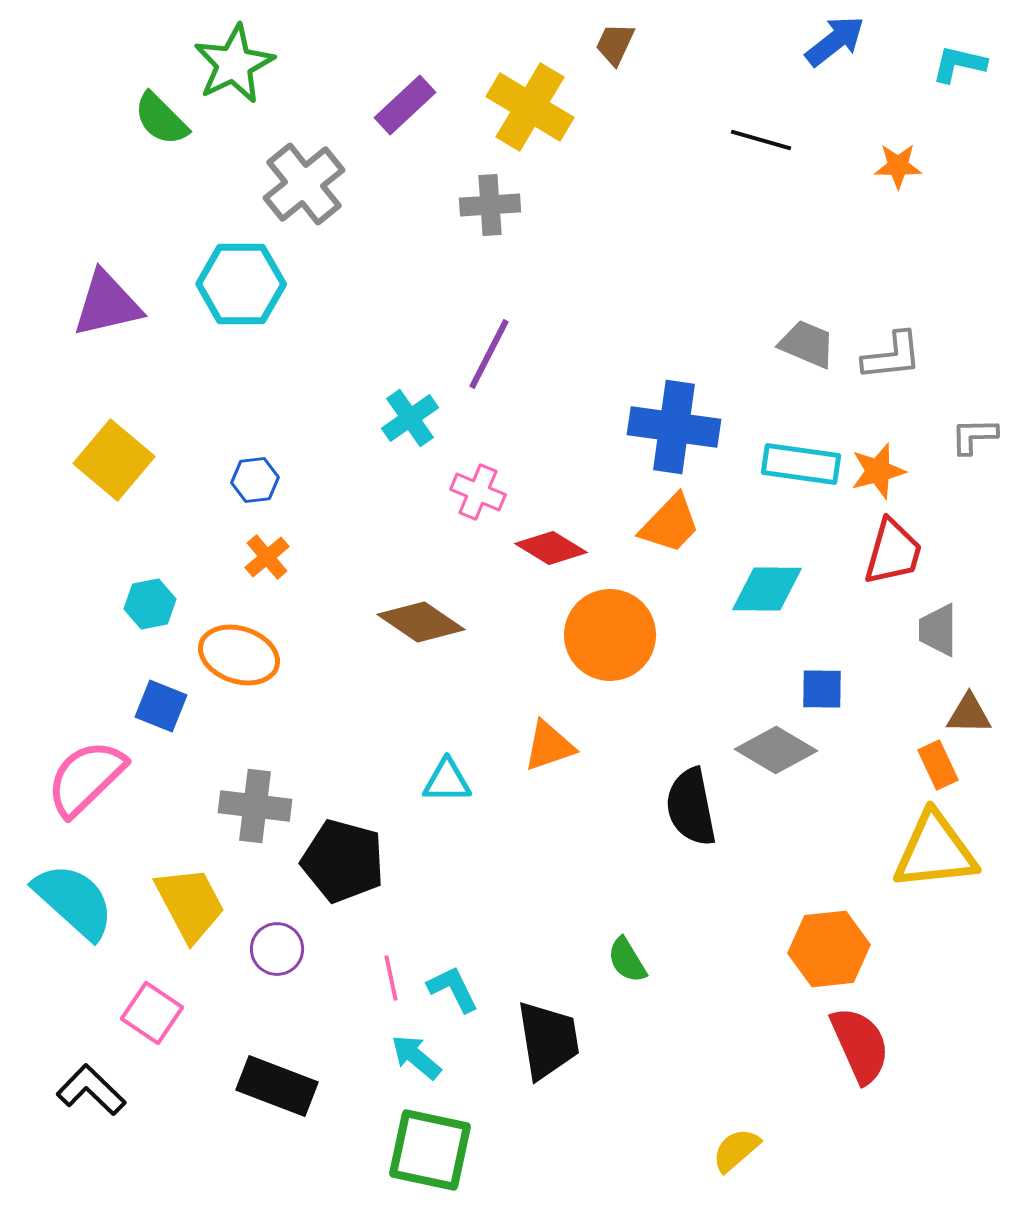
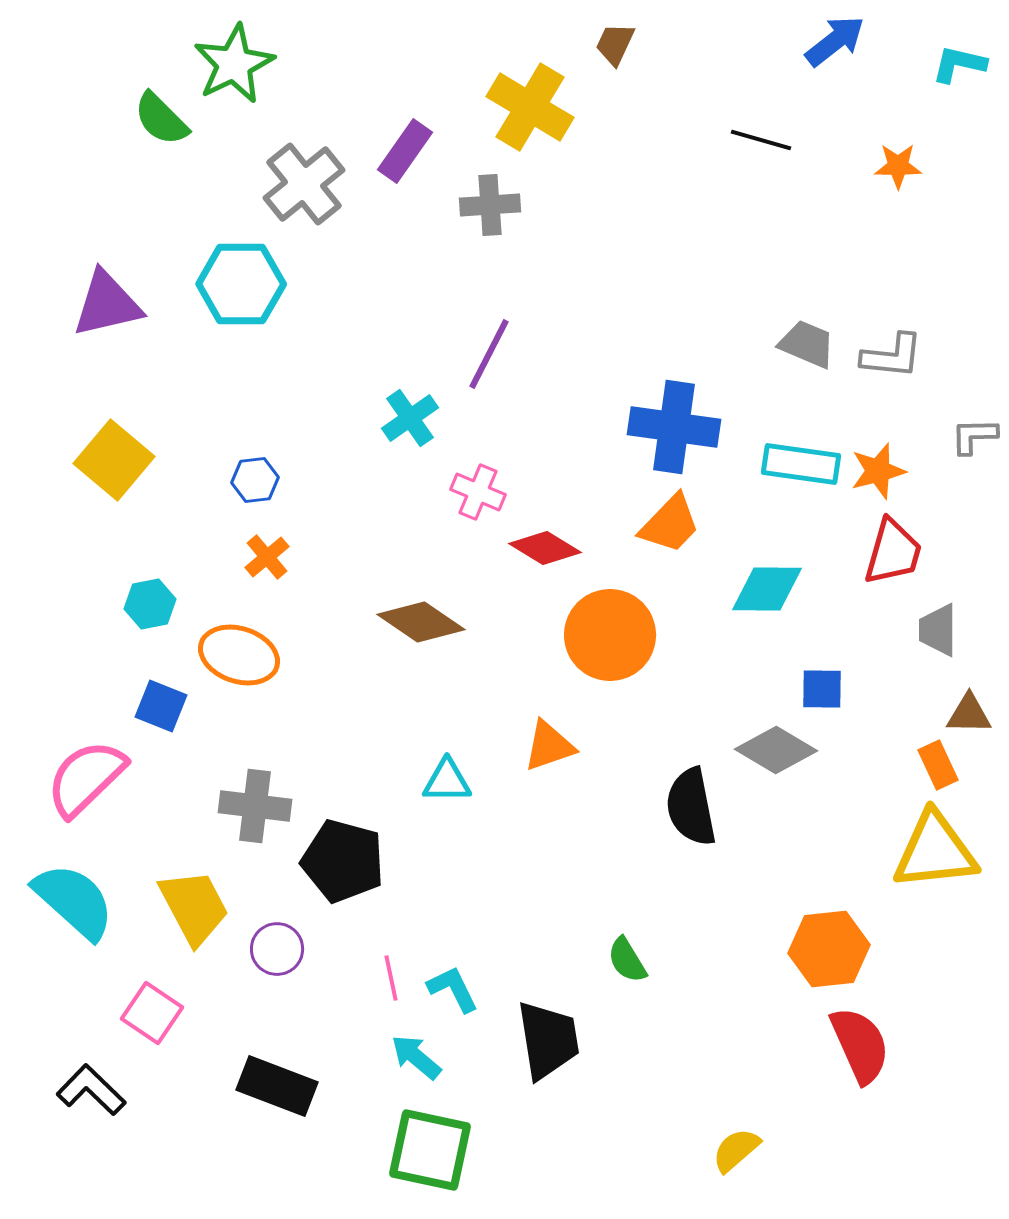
purple rectangle at (405, 105): moved 46 px down; rotated 12 degrees counterclockwise
gray L-shape at (892, 356): rotated 12 degrees clockwise
red diamond at (551, 548): moved 6 px left
yellow trapezoid at (190, 904): moved 4 px right, 3 px down
